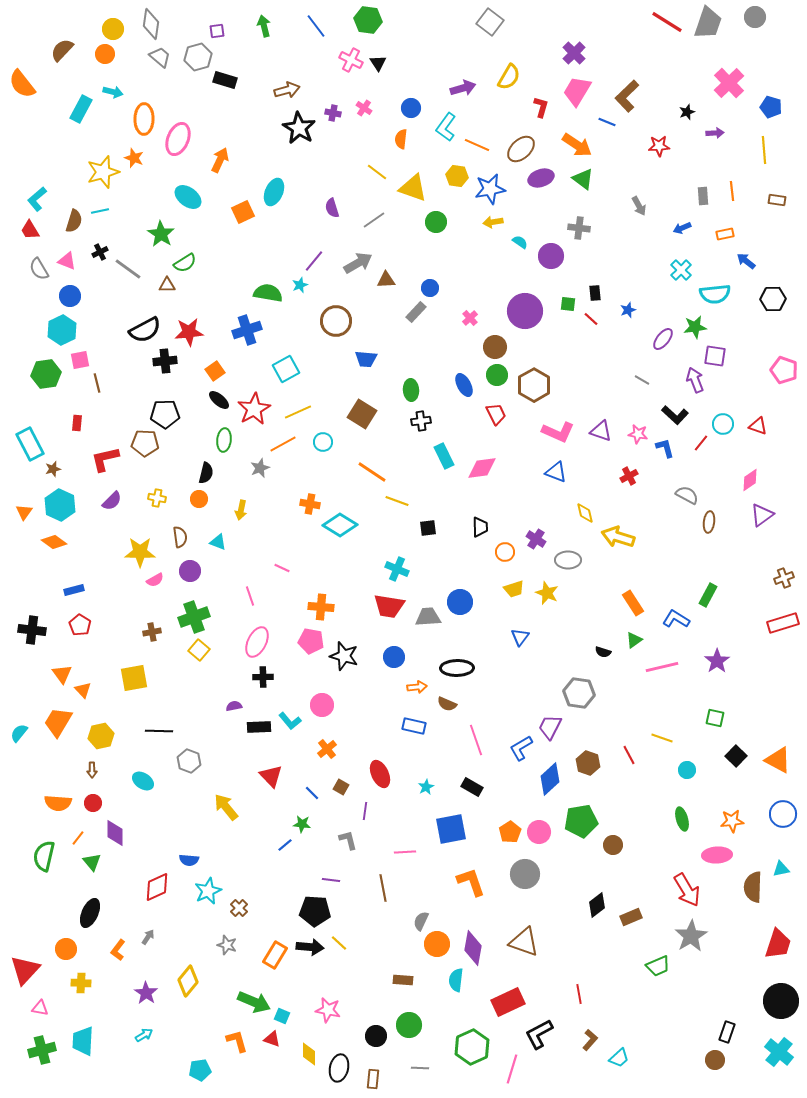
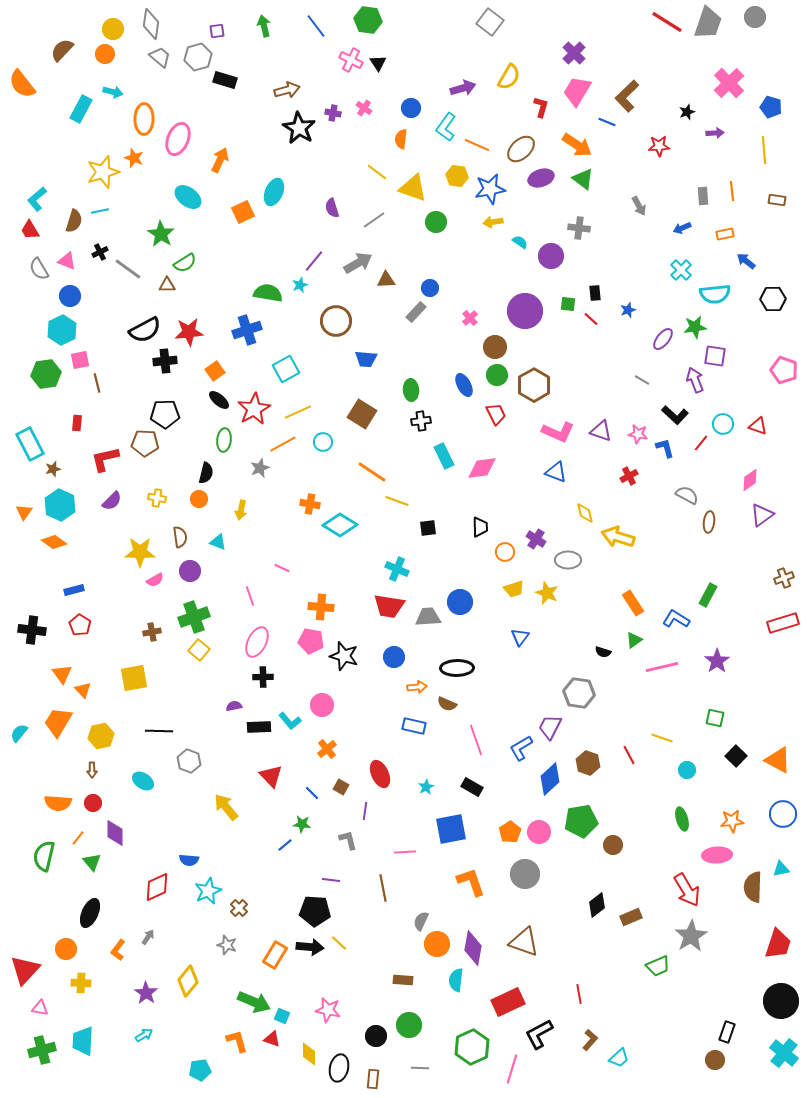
cyan cross at (779, 1052): moved 5 px right, 1 px down
